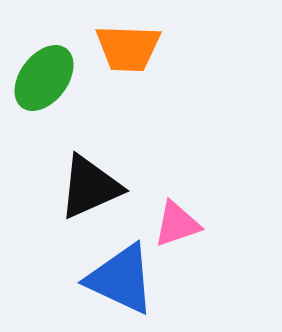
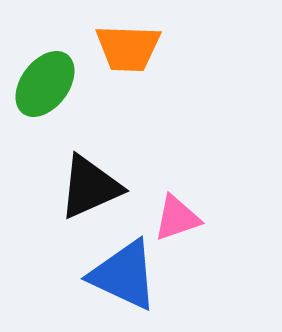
green ellipse: moved 1 px right, 6 px down
pink triangle: moved 6 px up
blue triangle: moved 3 px right, 4 px up
